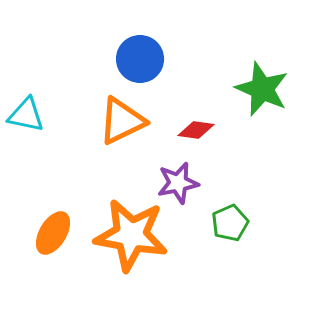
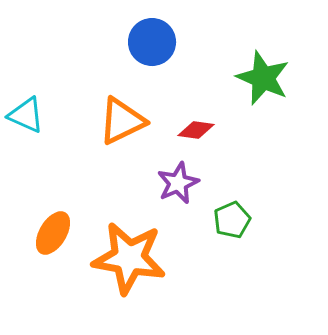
blue circle: moved 12 px right, 17 px up
green star: moved 1 px right, 11 px up
cyan triangle: rotated 12 degrees clockwise
purple star: rotated 12 degrees counterclockwise
green pentagon: moved 2 px right, 3 px up
orange star: moved 2 px left, 23 px down
